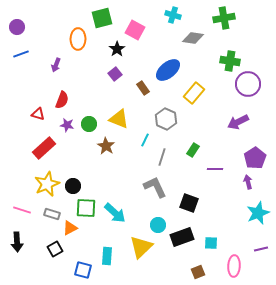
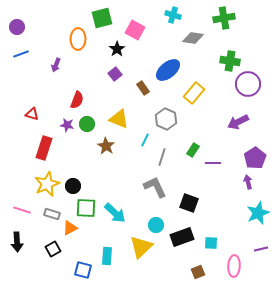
red semicircle at (62, 100): moved 15 px right
red triangle at (38, 114): moved 6 px left
green circle at (89, 124): moved 2 px left
red rectangle at (44, 148): rotated 30 degrees counterclockwise
purple line at (215, 169): moved 2 px left, 6 px up
cyan circle at (158, 225): moved 2 px left
black square at (55, 249): moved 2 px left
